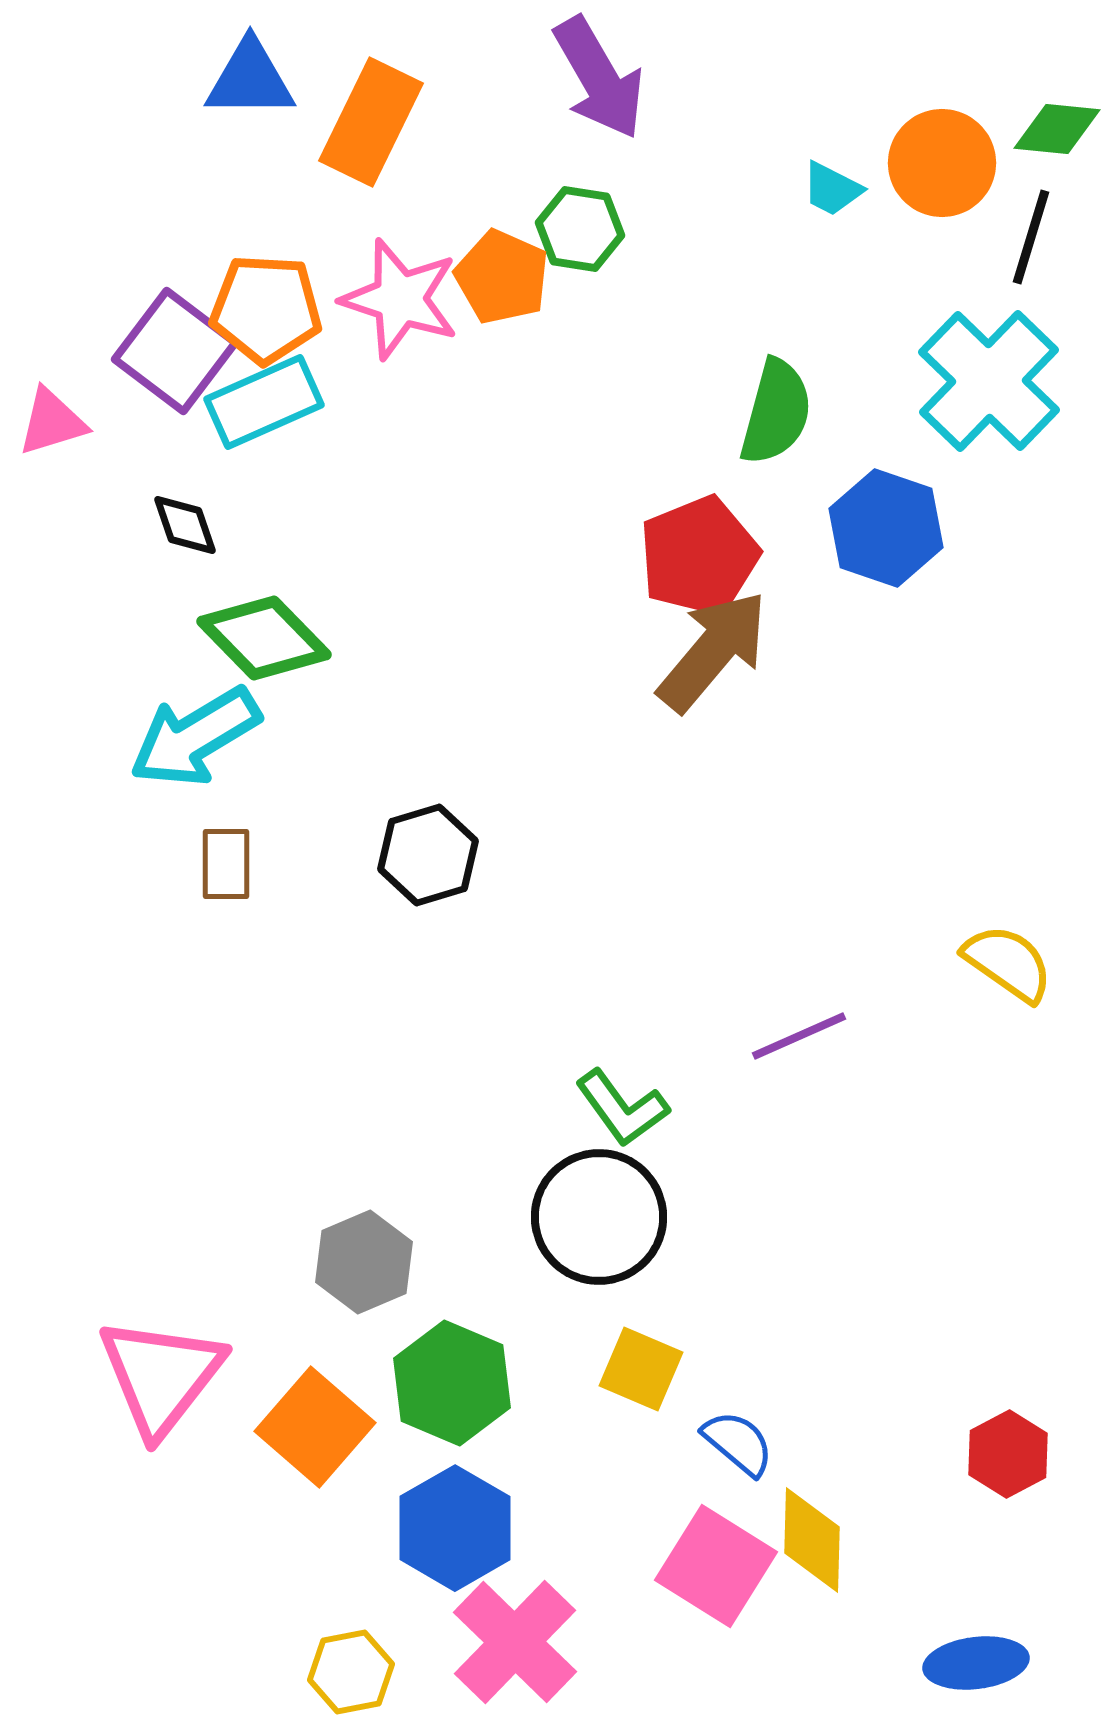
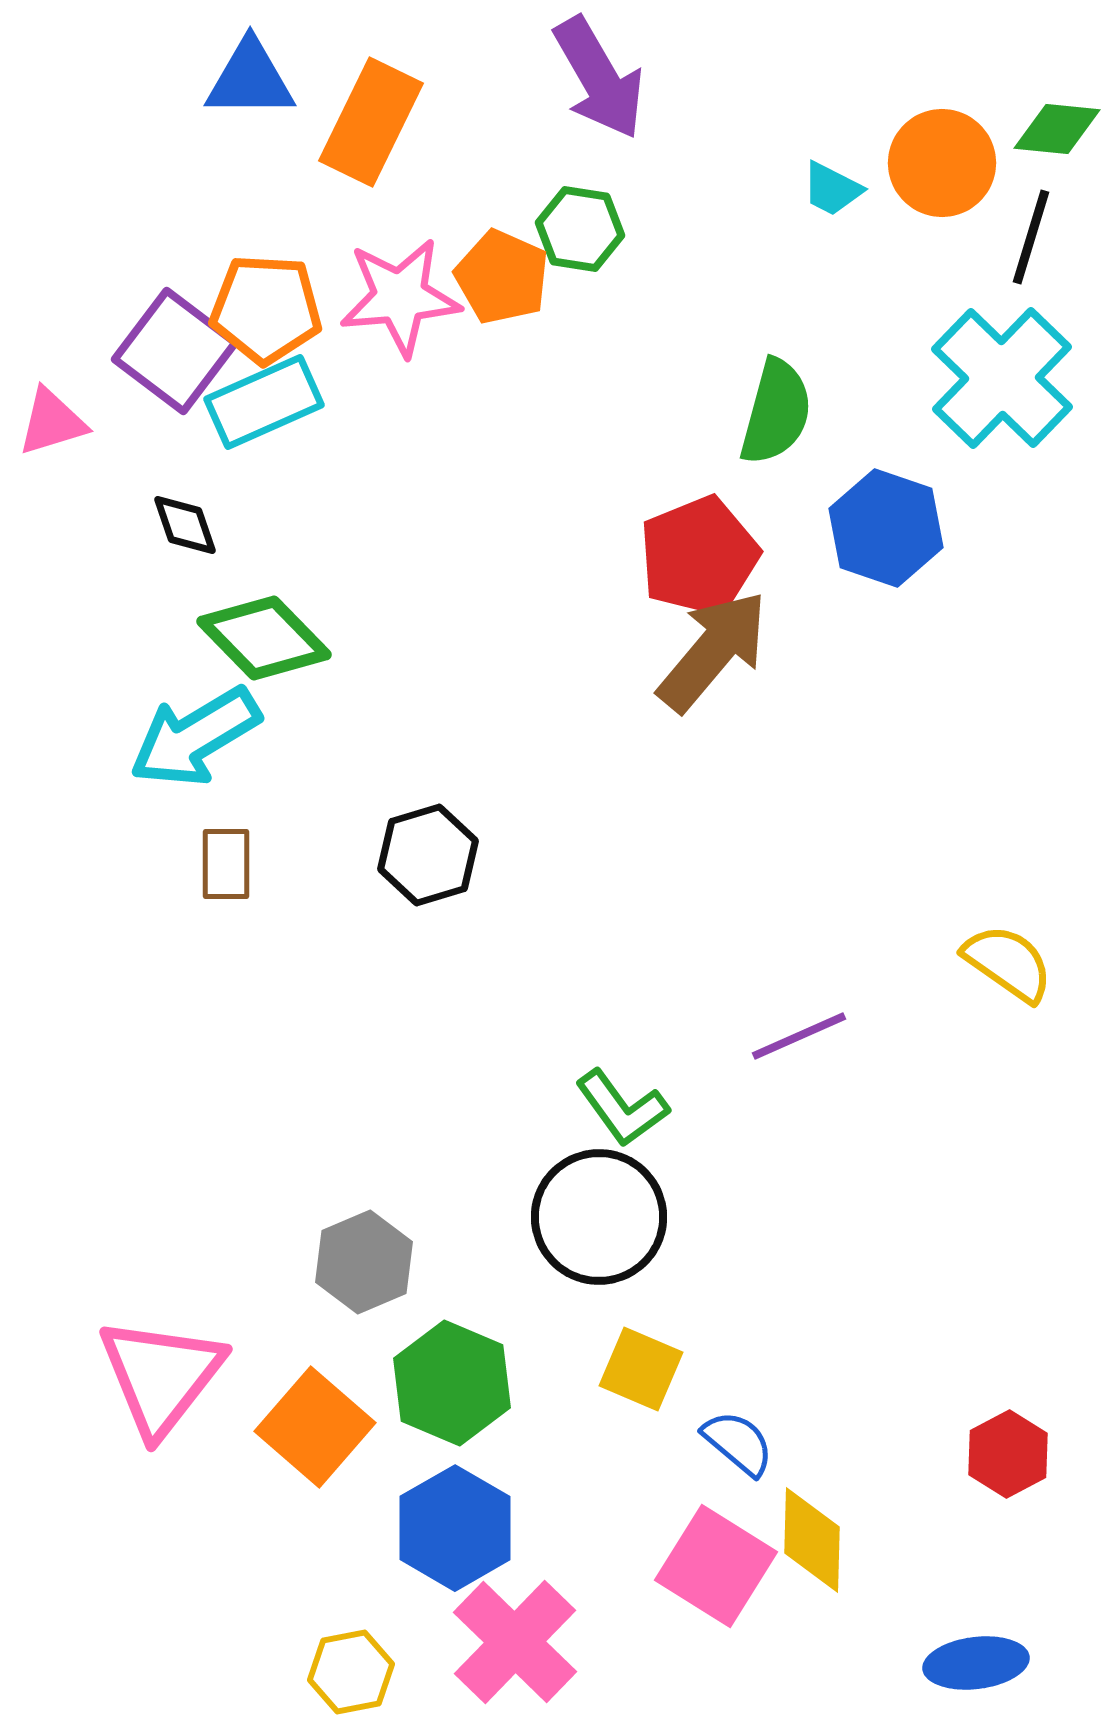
pink star at (400, 299): moved 2 px up; rotated 23 degrees counterclockwise
cyan cross at (989, 381): moved 13 px right, 3 px up
